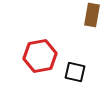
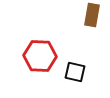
red hexagon: rotated 12 degrees clockwise
